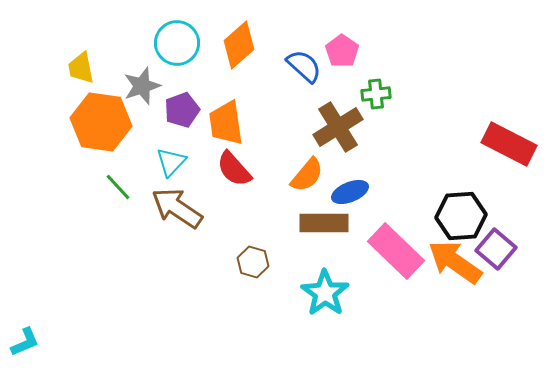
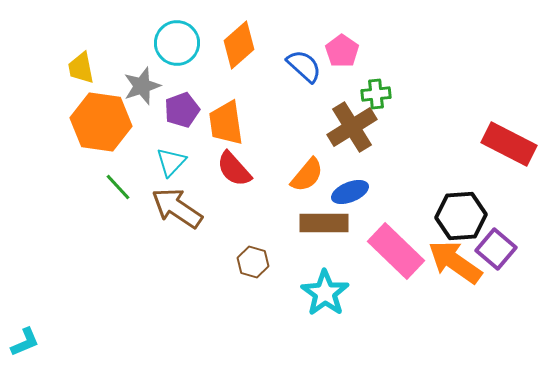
brown cross: moved 14 px right
